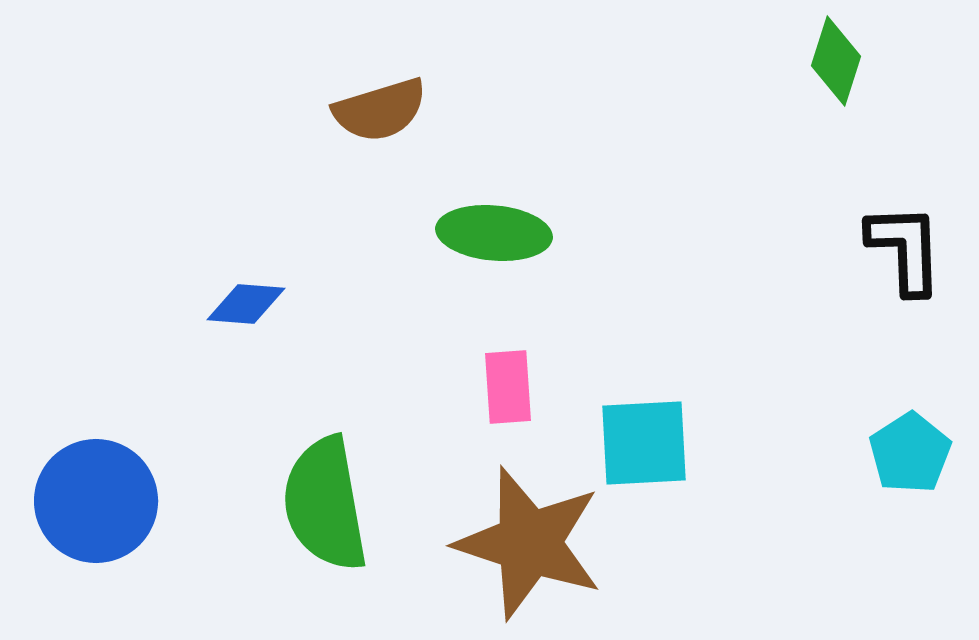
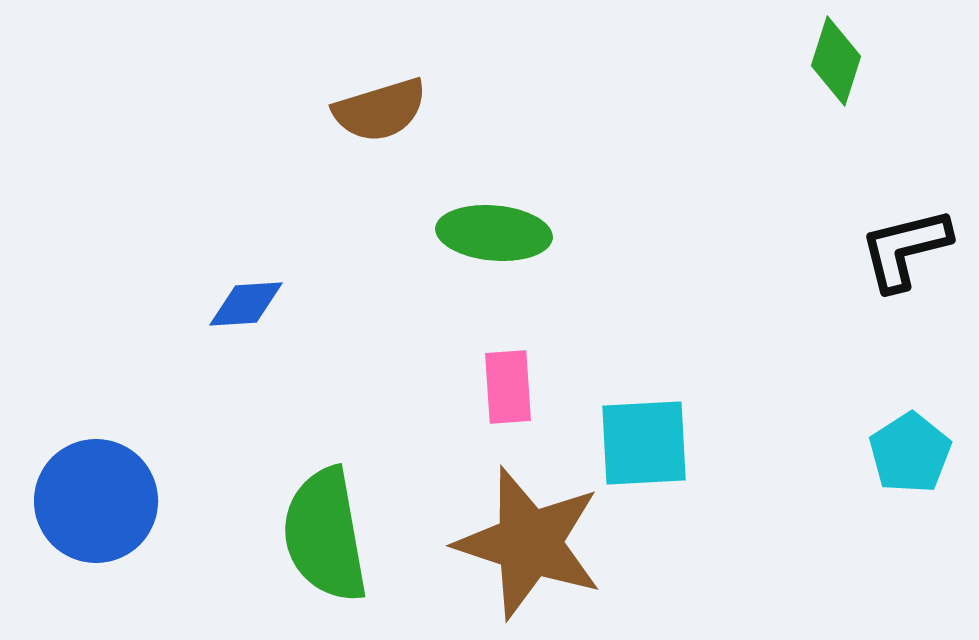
black L-shape: rotated 102 degrees counterclockwise
blue diamond: rotated 8 degrees counterclockwise
green semicircle: moved 31 px down
